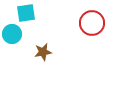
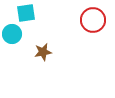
red circle: moved 1 px right, 3 px up
